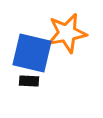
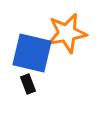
black rectangle: moved 1 px left, 3 px down; rotated 66 degrees clockwise
